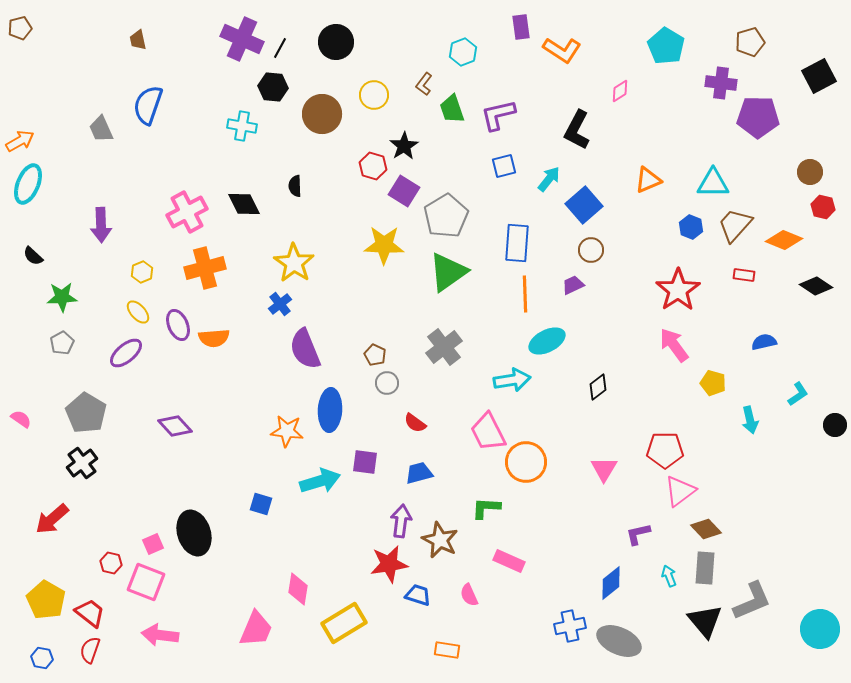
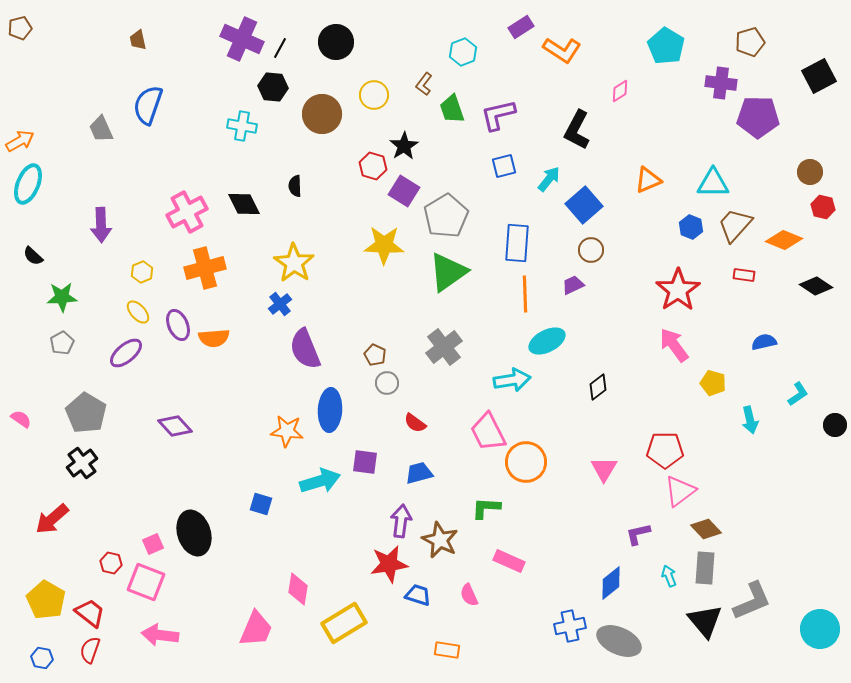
purple rectangle at (521, 27): rotated 65 degrees clockwise
